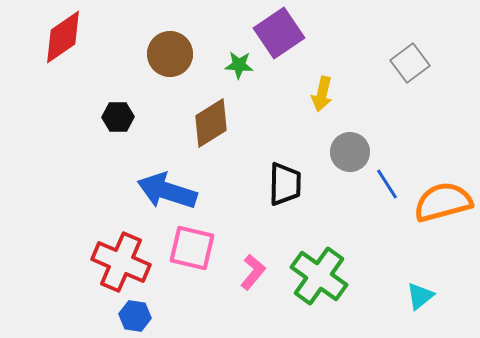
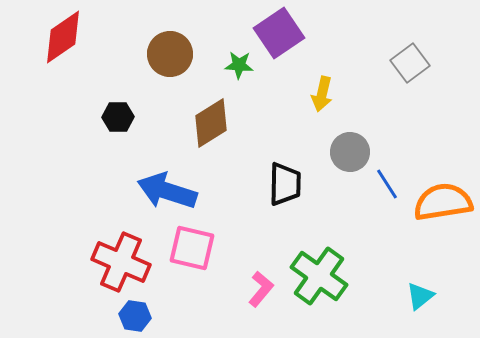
orange semicircle: rotated 6 degrees clockwise
pink L-shape: moved 8 px right, 17 px down
